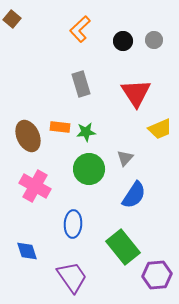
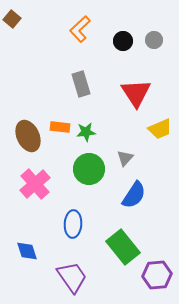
pink cross: moved 2 px up; rotated 20 degrees clockwise
